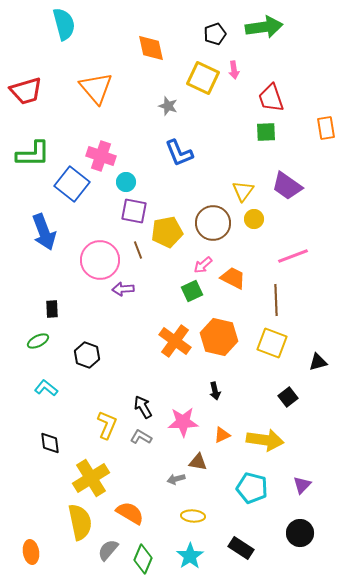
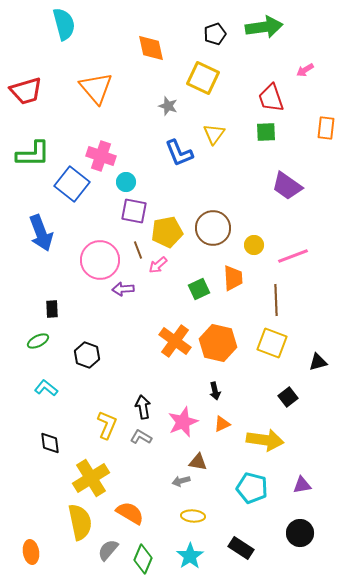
pink arrow at (234, 70): moved 71 px right; rotated 66 degrees clockwise
orange rectangle at (326, 128): rotated 15 degrees clockwise
yellow triangle at (243, 191): moved 29 px left, 57 px up
yellow circle at (254, 219): moved 26 px down
brown circle at (213, 223): moved 5 px down
blue arrow at (44, 232): moved 3 px left, 1 px down
pink arrow at (203, 265): moved 45 px left
orange trapezoid at (233, 278): rotated 60 degrees clockwise
green square at (192, 291): moved 7 px right, 2 px up
orange hexagon at (219, 337): moved 1 px left, 6 px down
black arrow at (143, 407): rotated 20 degrees clockwise
pink star at (183, 422): rotated 20 degrees counterclockwise
orange triangle at (222, 435): moved 11 px up
gray arrow at (176, 479): moved 5 px right, 2 px down
purple triangle at (302, 485): rotated 36 degrees clockwise
